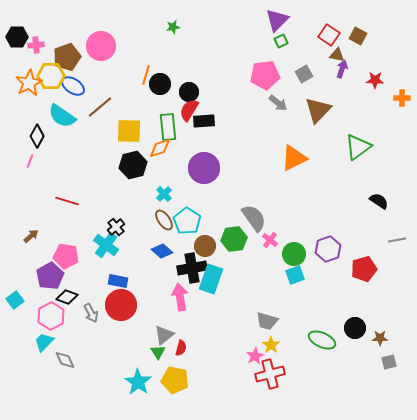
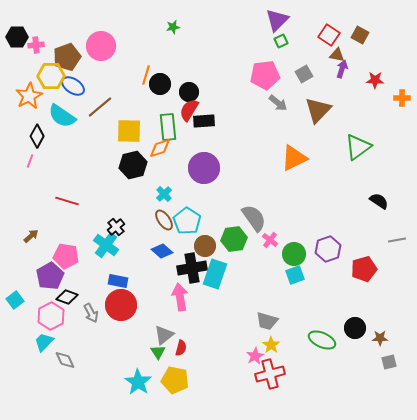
brown square at (358, 36): moved 2 px right, 1 px up
orange star at (29, 83): moved 13 px down
cyan rectangle at (211, 279): moved 4 px right, 5 px up
